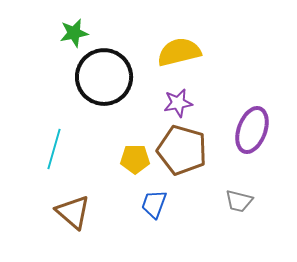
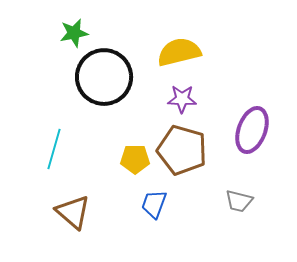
purple star: moved 4 px right, 4 px up; rotated 12 degrees clockwise
